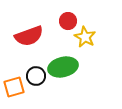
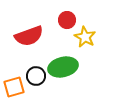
red circle: moved 1 px left, 1 px up
